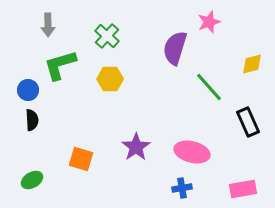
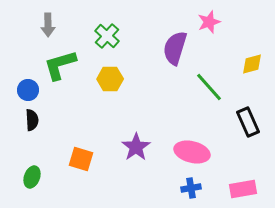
green ellipse: moved 3 px up; rotated 40 degrees counterclockwise
blue cross: moved 9 px right
